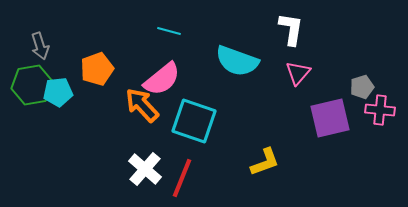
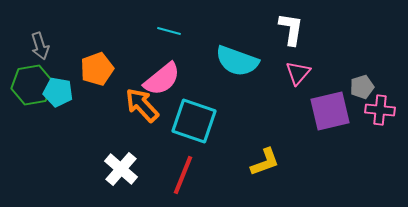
cyan pentagon: rotated 16 degrees clockwise
purple square: moved 7 px up
white cross: moved 24 px left
red line: moved 1 px right, 3 px up
